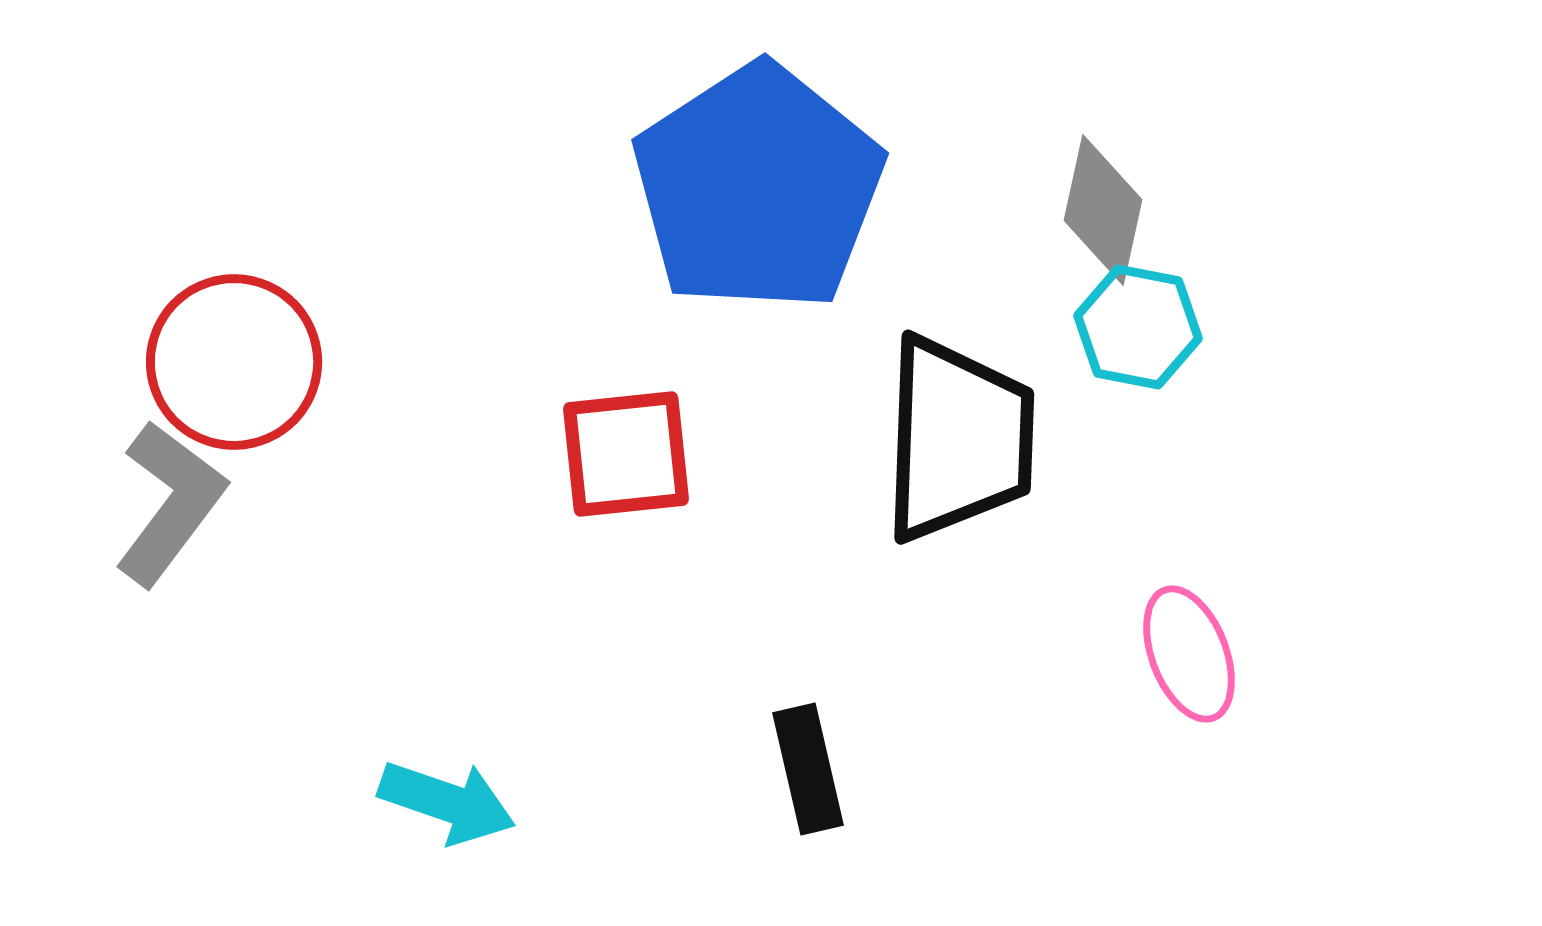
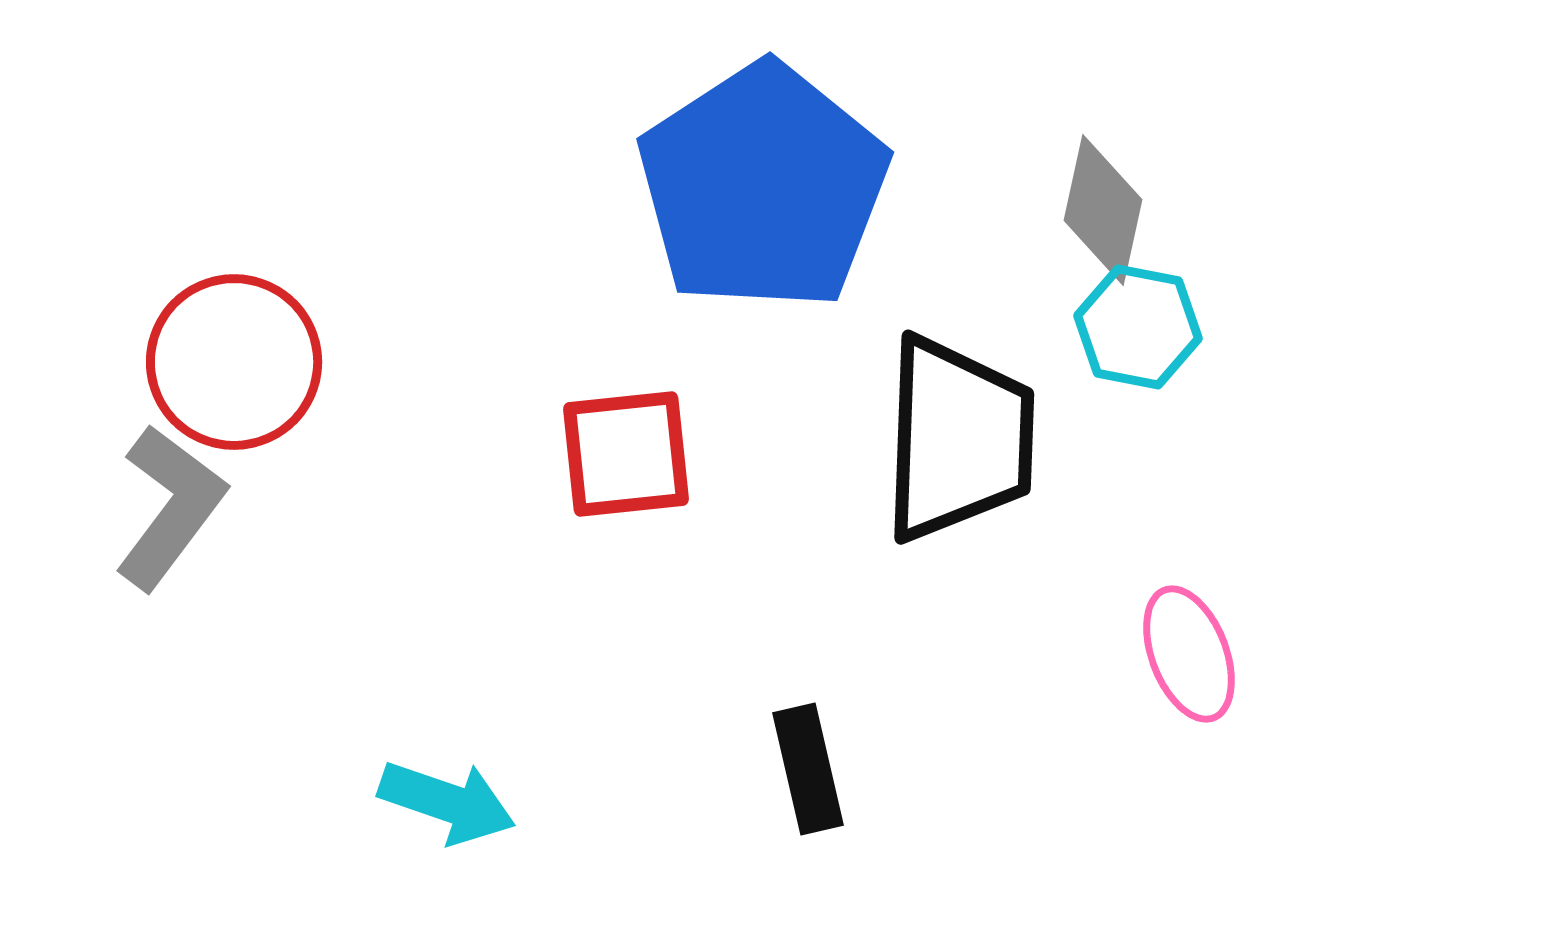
blue pentagon: moved 5 px right, 1 px up
gray L-shape: moved 4 px down
